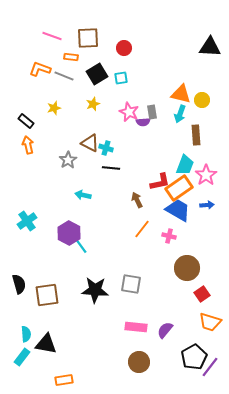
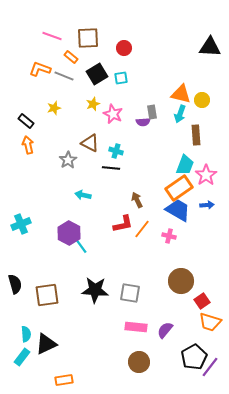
orange rectangle at (71, 57): rotated 32 degrees clockwise
pink star at (129, 112): moved 16 px left, 2 px down
cyan cross at (106, 148): moved 10 px right, 3 px down
red L-shape at (160, 182): moved 37 px left, 42 px down
cyan cross at (27, 221): moved 6 px left, 3 px down; rotated 12 degrees clockwise
brown circle at (187, 268): moved 6 px left, 13 px down
black semicircle at (19, 284): moved 4 px left
gray square at (131, 284): moved 1 px left, 9 px down
red square at (202, 294): moved 7 px down
black triangle at (46, 344): rotated 35 degrees counterclockwise
